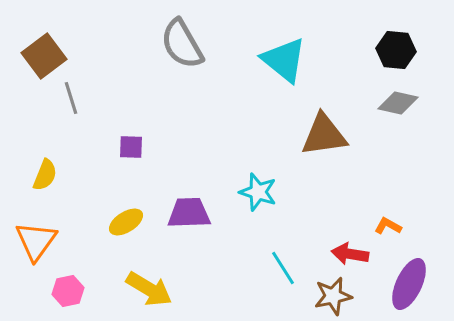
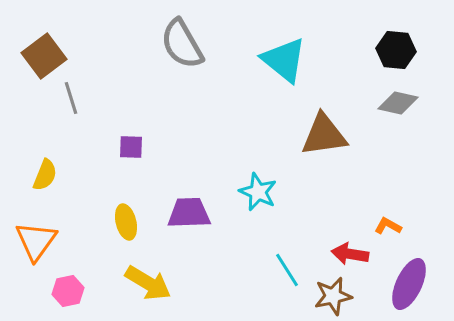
cyan star: rotated 6 degrees clockwise
yellow ellipse: rotated 72 degrees counterclockwise
cyan line: moved 4 px right, 2 px down
yellow arrow: moved 1 px left, 6 px up
